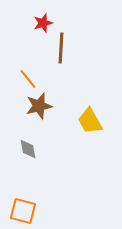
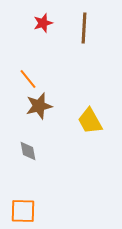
brown line: moved 23 px right, 20 px up
gray diamond: moved 2 px down
orange square: rotated 12 degrees counterclockwise
